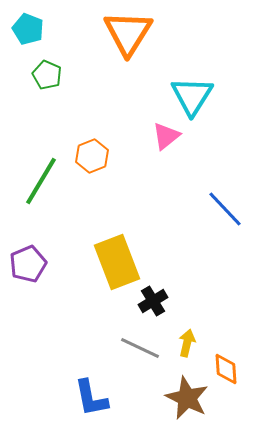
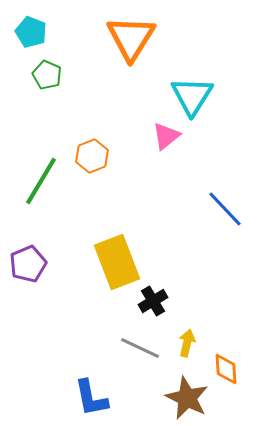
cyan pentagon: moved 3 px right, 3 px down
orange triangle: moved 3 px right, 5 px down
